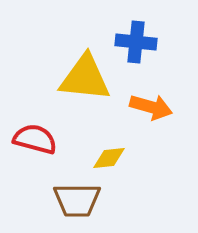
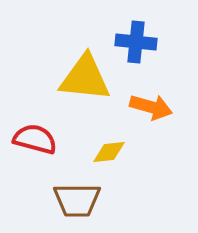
yellow diamond: moved 6 px up
